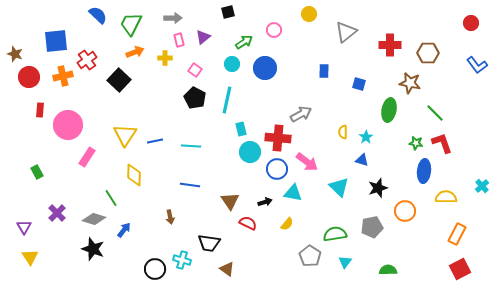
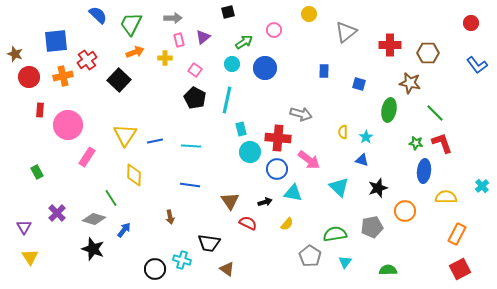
gray arrow at (301, 114): rotated 45 degrees clockwise
pink arrow at (307, 162): moved 2 px right, 2 px up
